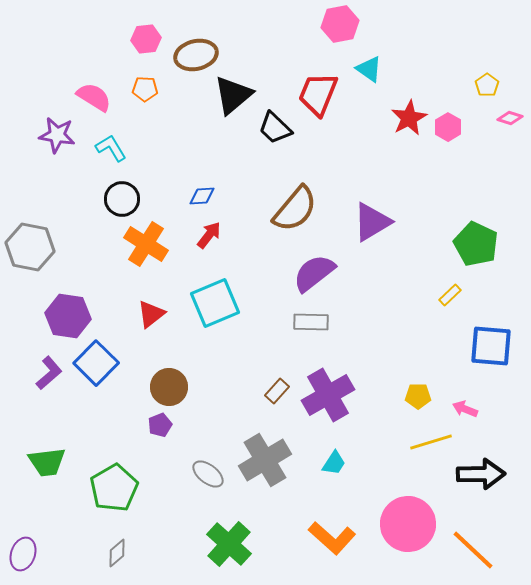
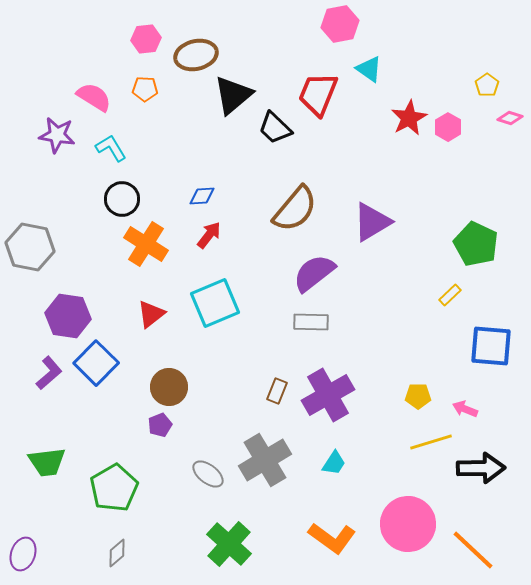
brown rectangle at (277, 391): rotated 20 degrees counterclockwise
black arrow at (481, 474): moved 6 px up
orange L-shape at (332, 538): rotated 6 degrees counterclockwise
